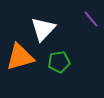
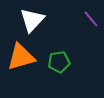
white triangle: moved 11 px left, 9 px up
orange triangle: moved 1 px right
